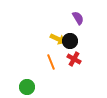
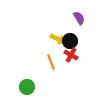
purple semicircle: moved 1 px right
red cross: moved 3 px left, 4 px up
